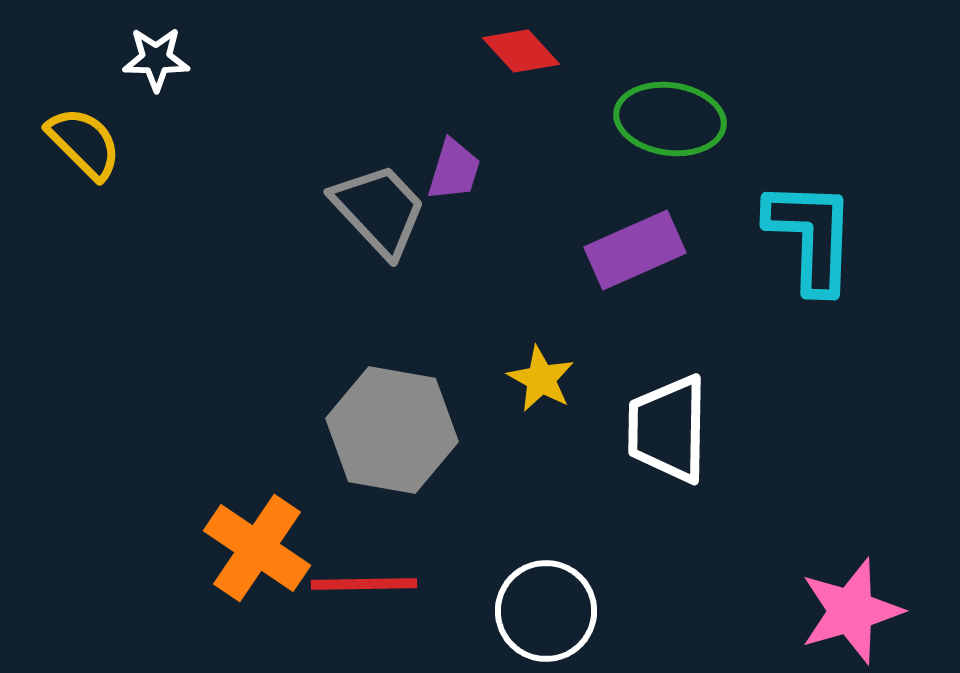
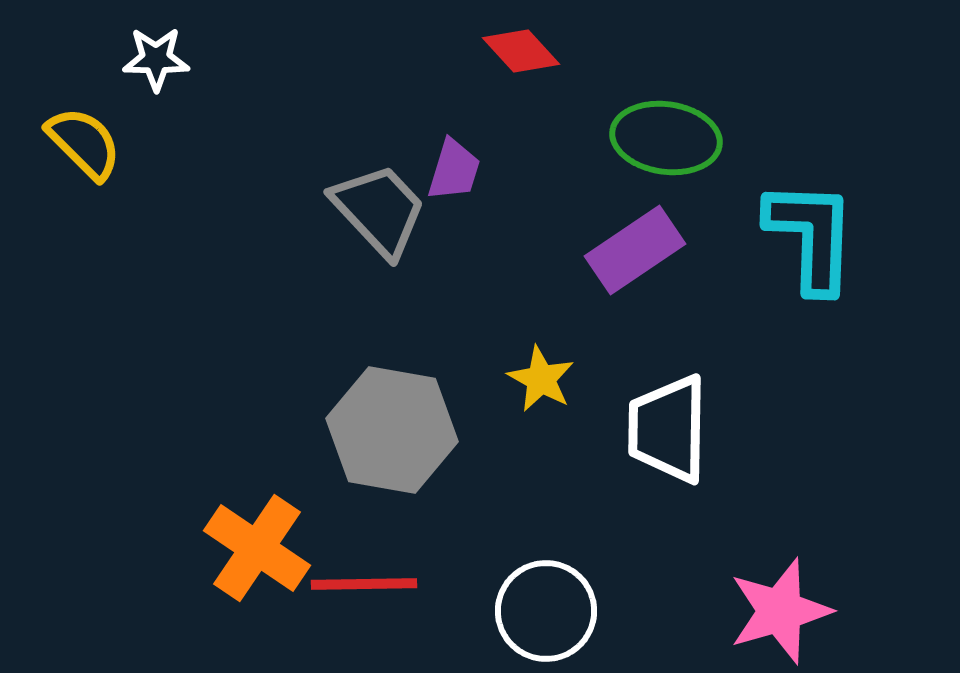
green ellipse: moved 4 px left, 19 px down
purple rectangle: rotated 10 degrees counterclockwise
pink star: moved 71 px left
